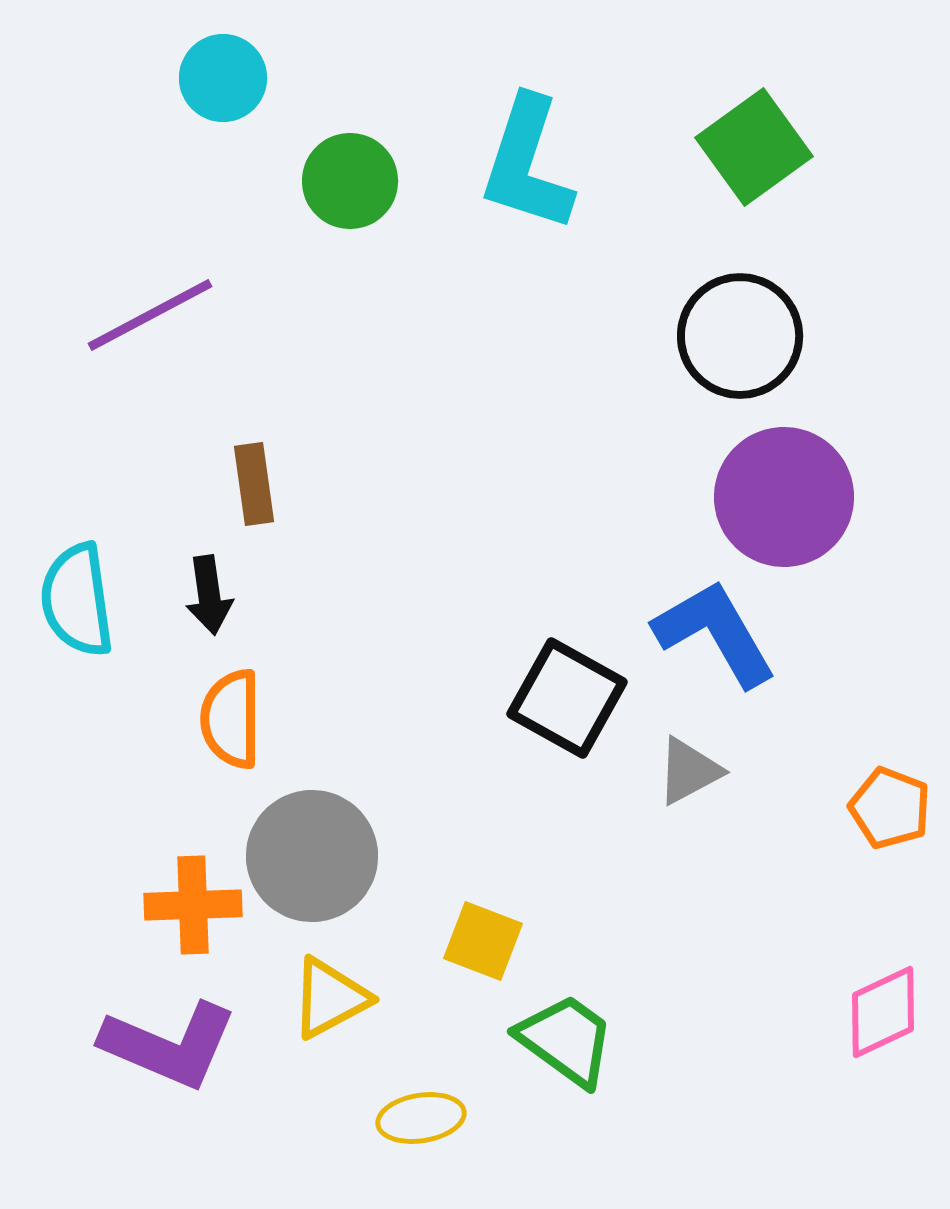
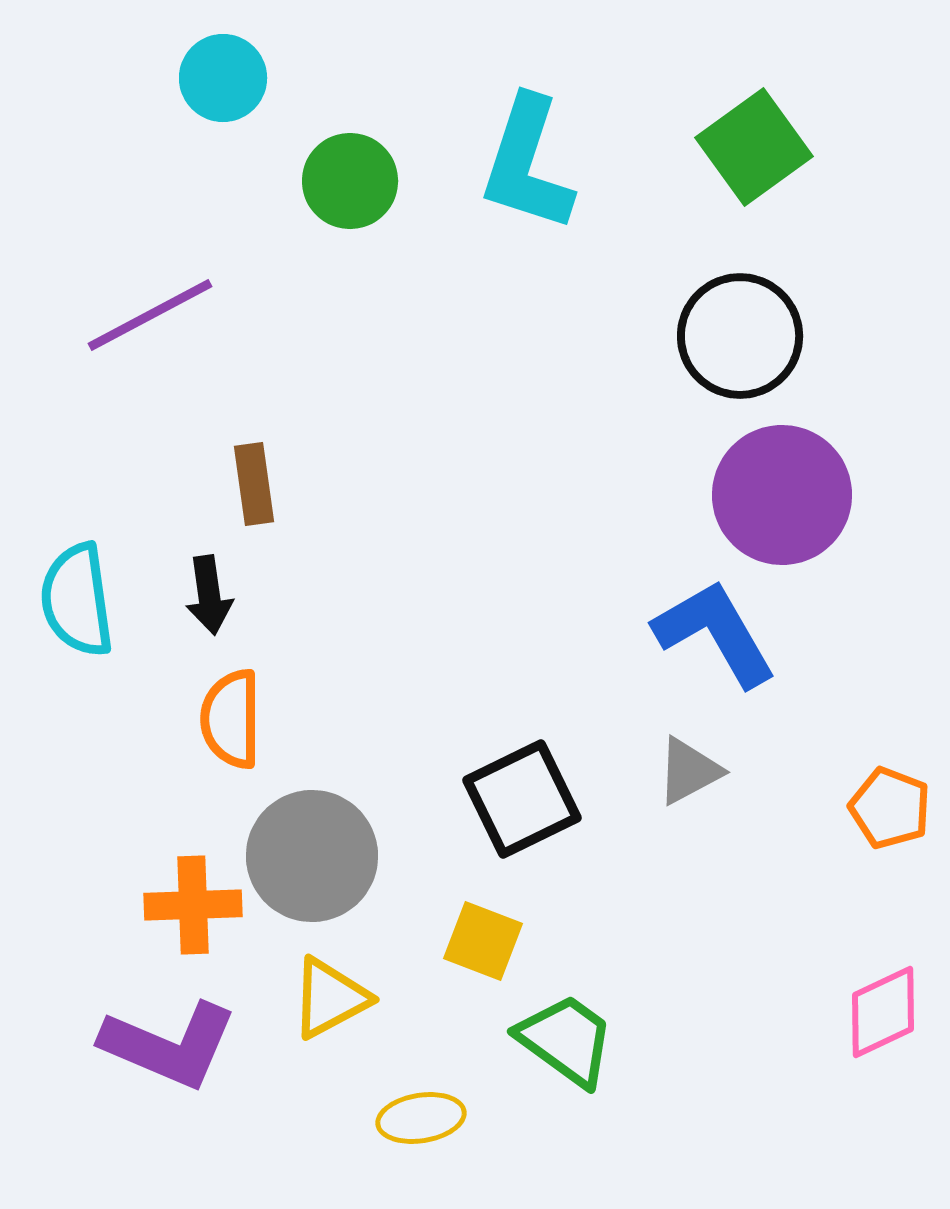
purple circle: moved 2 px left, 2 px up
black square: moved 45 px left, 101 px down; rotated 35 degrees clockwise
